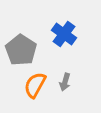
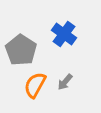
gray arrow: rotated 24 degrees clockwise
